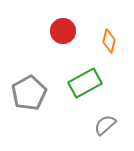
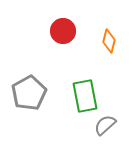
green rectangle: moved 13 px down; rotated 72 degrees counterclockwise
